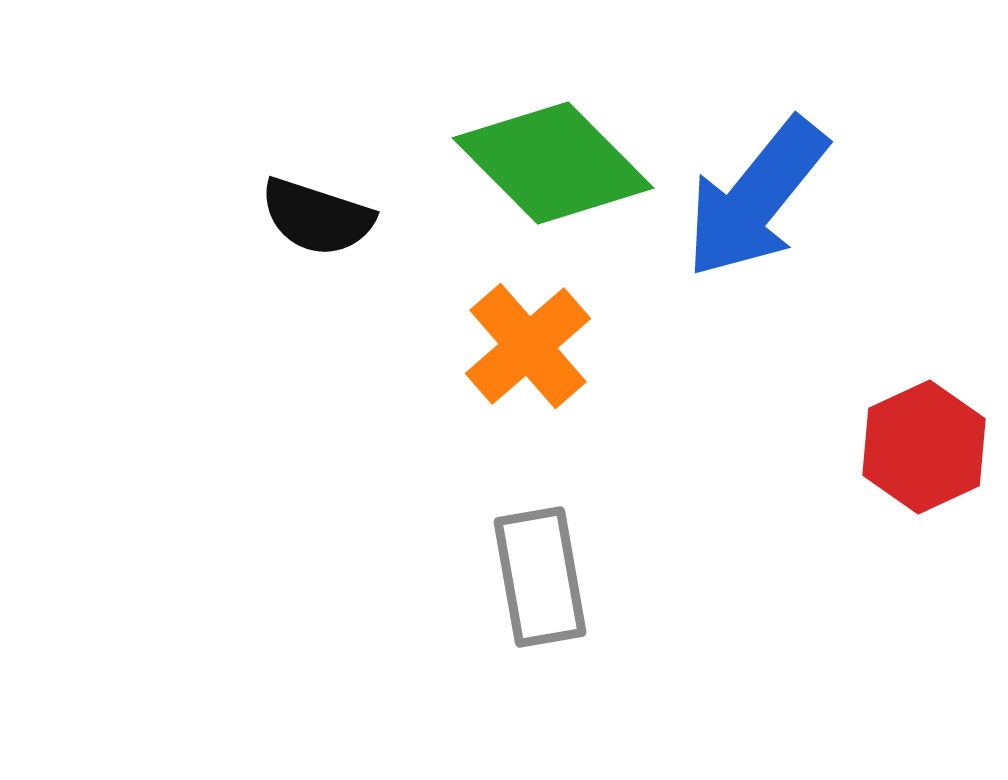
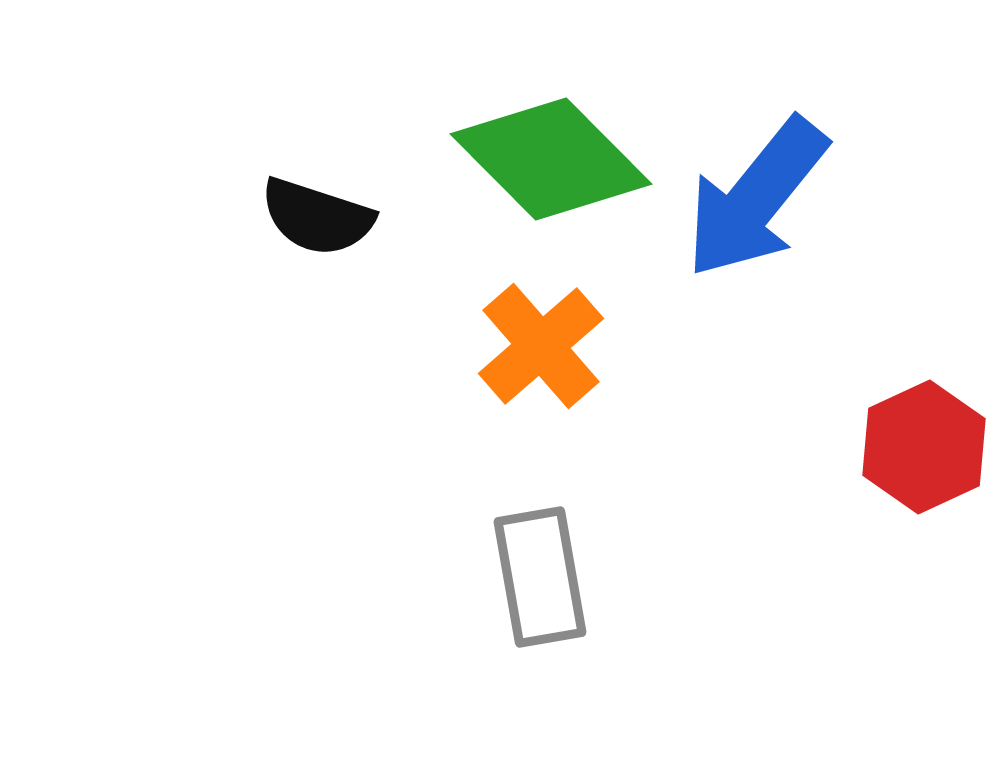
green diamond: moved 2 px left, 4 px up
orange cross: moved 13 px right
